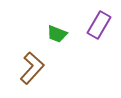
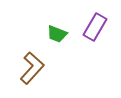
purple rectangle: moved 4 px left, 2 px down
